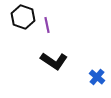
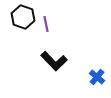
purple line: moved 1 px left, 1 px up
black L-shape: rotated 12 degrees clockwise
